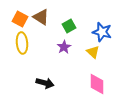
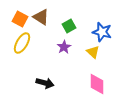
yellow ellipse: rotated 35 degrees clockwise
